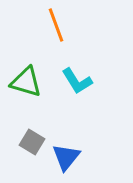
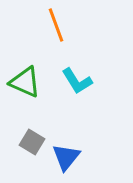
green triangle: moved 1 px left; rotated 8 degrees clockwise
